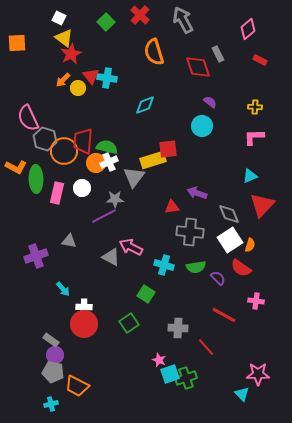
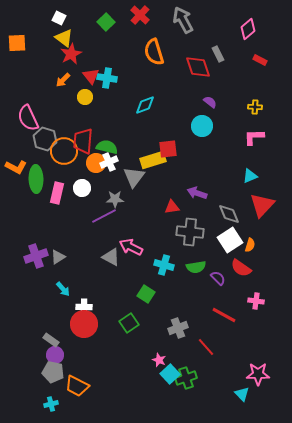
yellow circle at (78, 88): moved 7 px right, 9 px down
gray triangle at (69, 241): moved 11 px left, 16 px down; rotated 42 degrees counterclockwise
gray cross at (178, 328): rotated 24 degrees counterclockwise
cyan square at (170, 374): rotated 24 degrees counterclockwise
